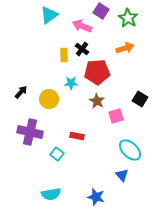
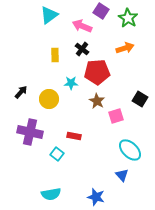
yellow rectangle: moved 9 px left
red rectangle: moved 3 px left
